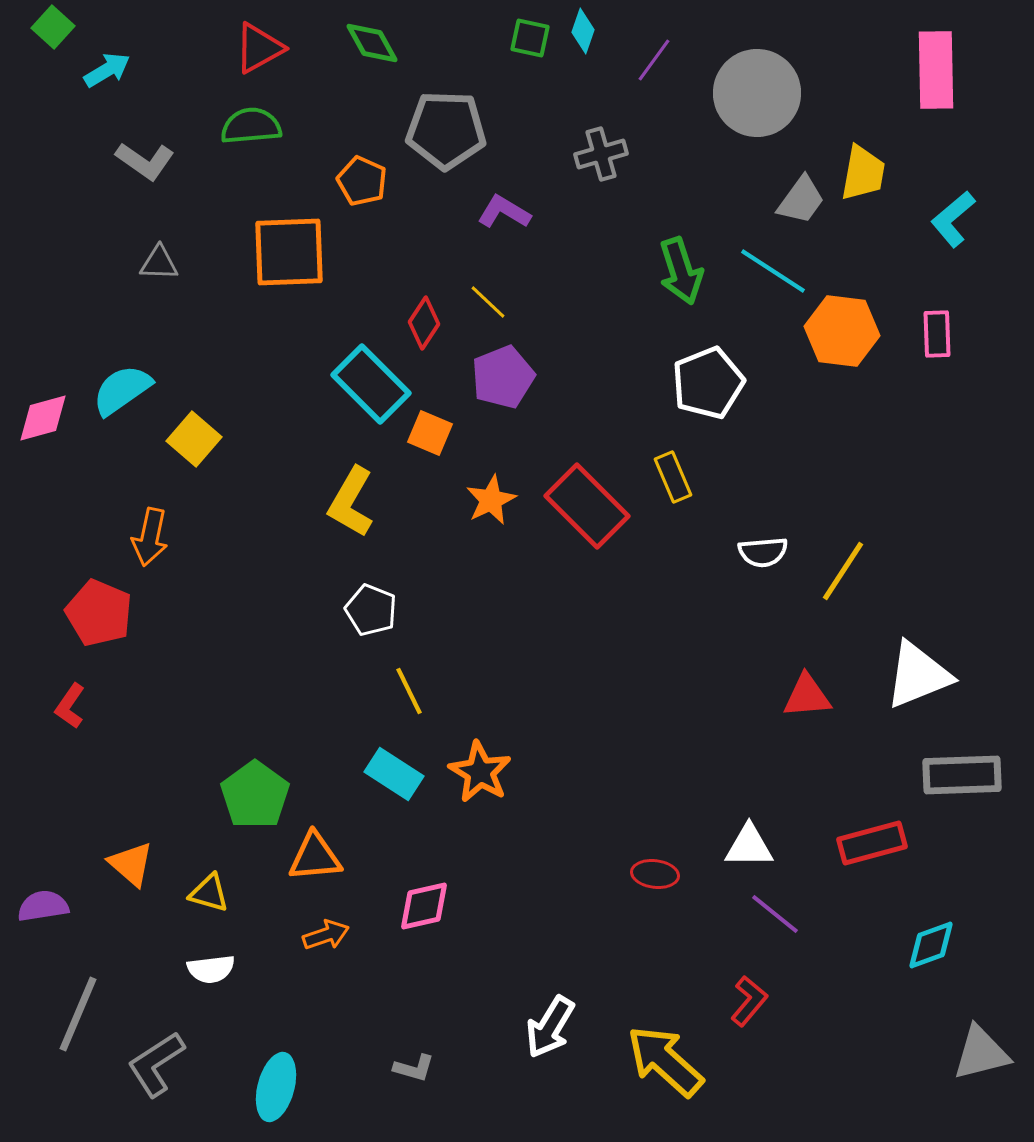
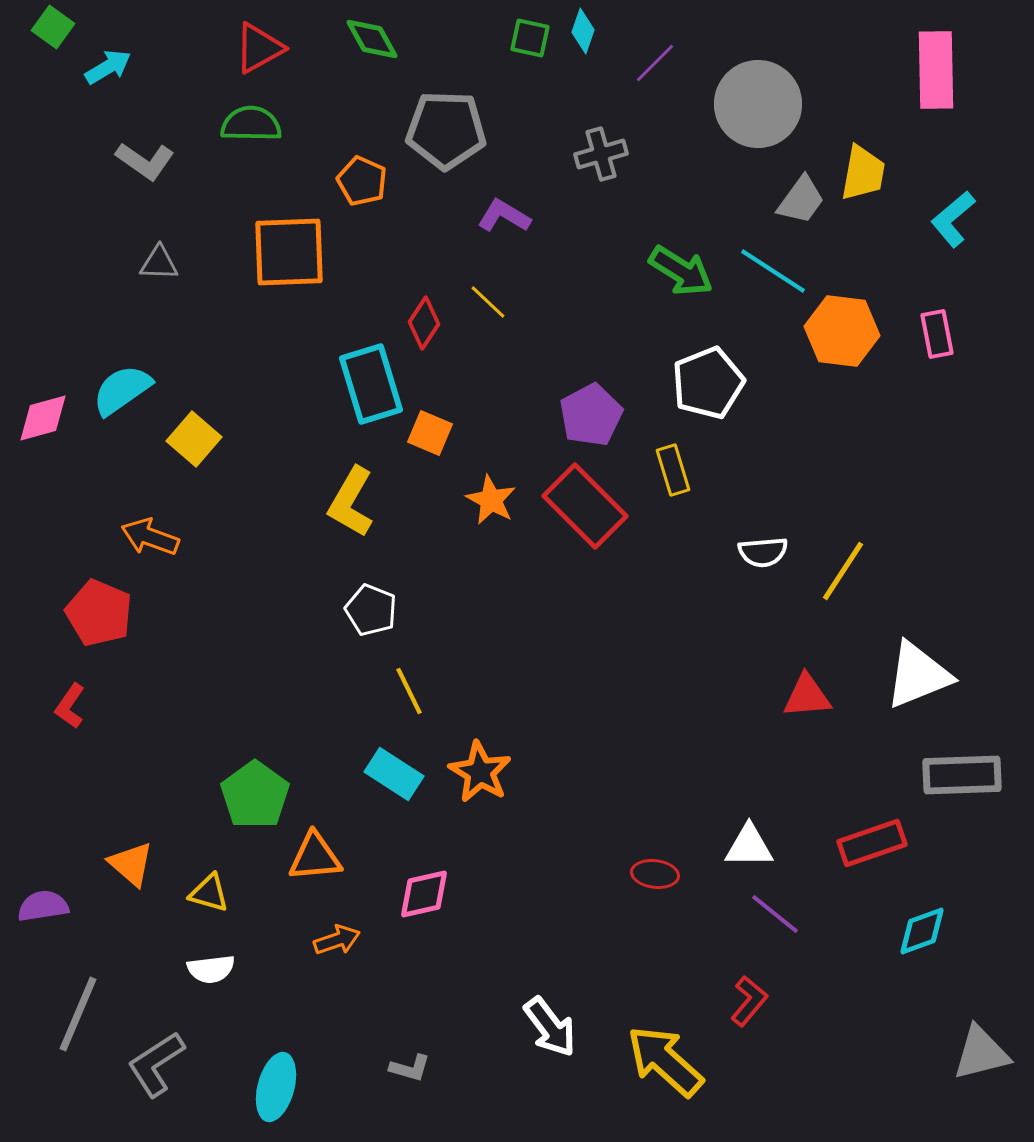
green square at (53, 27): rotated 6 degrees counterclockwise
green diamond at (372, 43): moved 4 px up
purple line at (654, 60): moved 1 px right, 3 px down; rotated 9 degrees clockwise
cyan arrow at (107, 70): moved 1 px right, 3 px up
gray circle at (757, 93): moved 1 px right, 11 px down
green semicircle at (251, 126): moved 2 px up; rotated 6 degrees clockwise
purple L-shape at (504, 212): moved 4 px down
green arrow at (681, 271): rotated 40 degrees counterclockwise
pink rectangle at (937, 334): rotated 9 degrees counterclockwise
purple pentagon at (503, 377): moved 88 px right, 38 px down; rotated 6 degrees counterclockwise
cyan rectangle at (371, 384): rotated 28 degrees clockwise
yellow rectangle at (673, 477): moved 7 px up; rotated 6 degrees clockwise
orange star at (491, 500): rotated 18 degrees counterclockwise
red rectangle at (587, 506): moved 2 px left
orange arrow at (150, 537): rotated 98 degrees clockwise
red rectangle at (872, 843): rotated 4 degrees counterclockwise
pink diamond at (424, 906): moved 12 px up
orange arrow at (326, 935): moved 11 px right, 5 px down
cyan diamond at (931, 945): moved 9 px left, 14 px up
white arrow at (550, 1027): rotated 68 degrees counterclockwise
gray L-shape at (414, 1068): moved 4 px left
